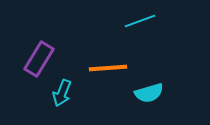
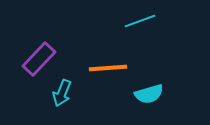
purple rectangle: rotated 12 degrees clockwise
cyan semicircle: moved 1 px down
